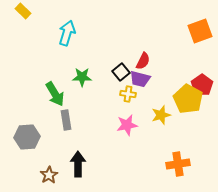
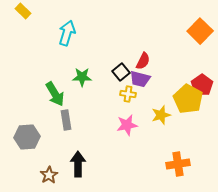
orange square: rotated 25 degrees counterclockwise
